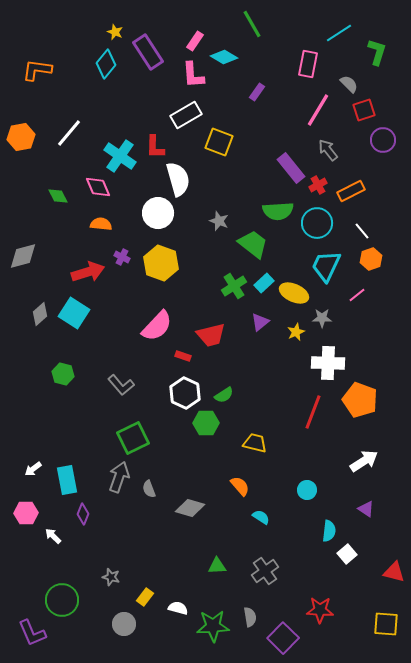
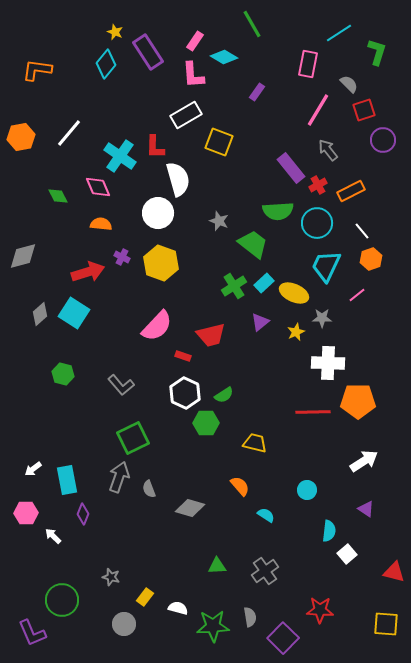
orange pentagon at (360, 400): moved 2 px left, 1 px down; rotated 20 degrees counterclockwise
red line at (313, 412): rotated 68 degrees clockwise
cyan semicircle at (261, 517): moved 5 px right, 2 px up
